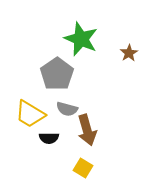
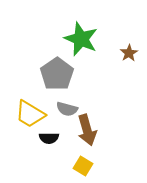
yellow square: moved 2 px up
